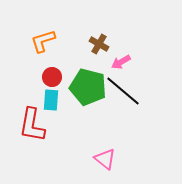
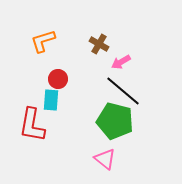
red circle: moved 6 px right, 2 px down
green pentagon: moved 27 px right, 34 px down
